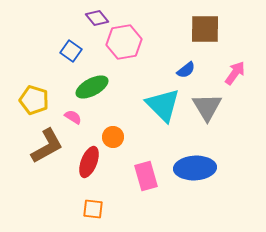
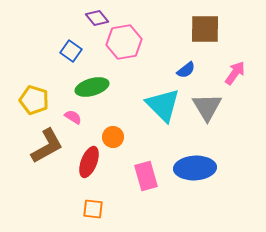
green ellipse: rotated 12 degrees clockwise
